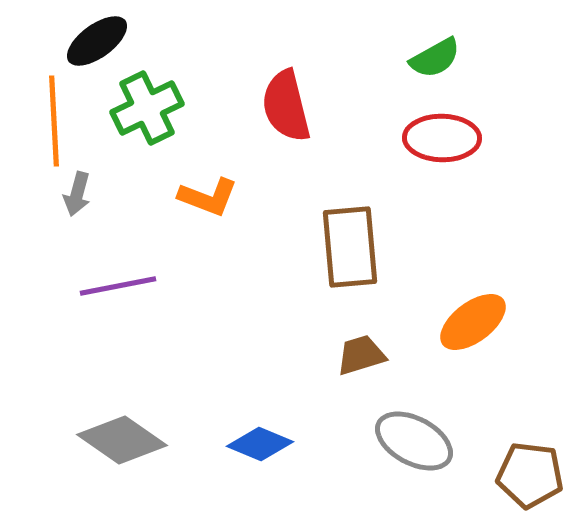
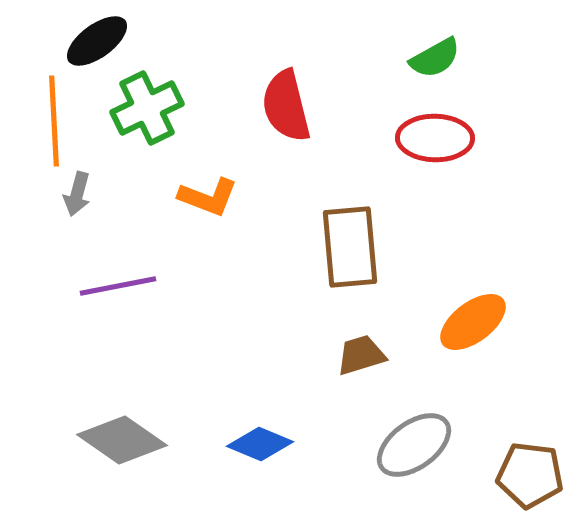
red ellipse: moved 7 px left
gray ellipse: moved 4 px down; rotated 64 degrees counterclockwise
